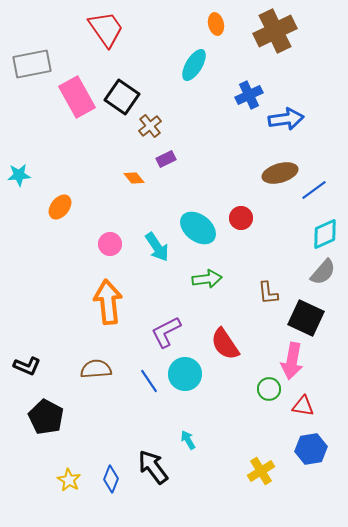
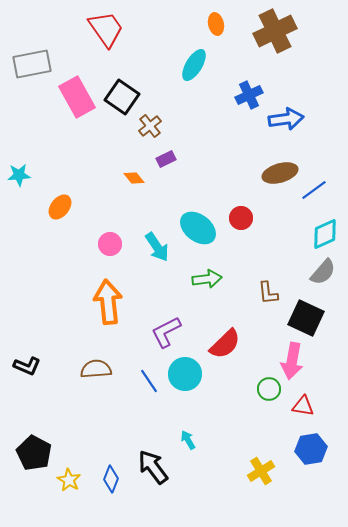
red semicircle at (225, 344): rotated 100 degrees counterclockwise
black pentagon at (46, 417): moved 12 px left, 36 px down
